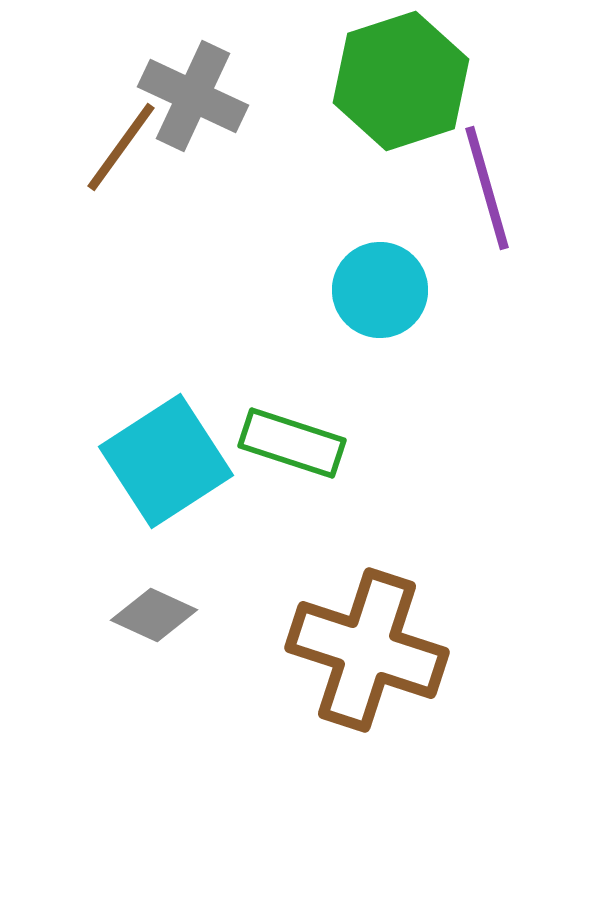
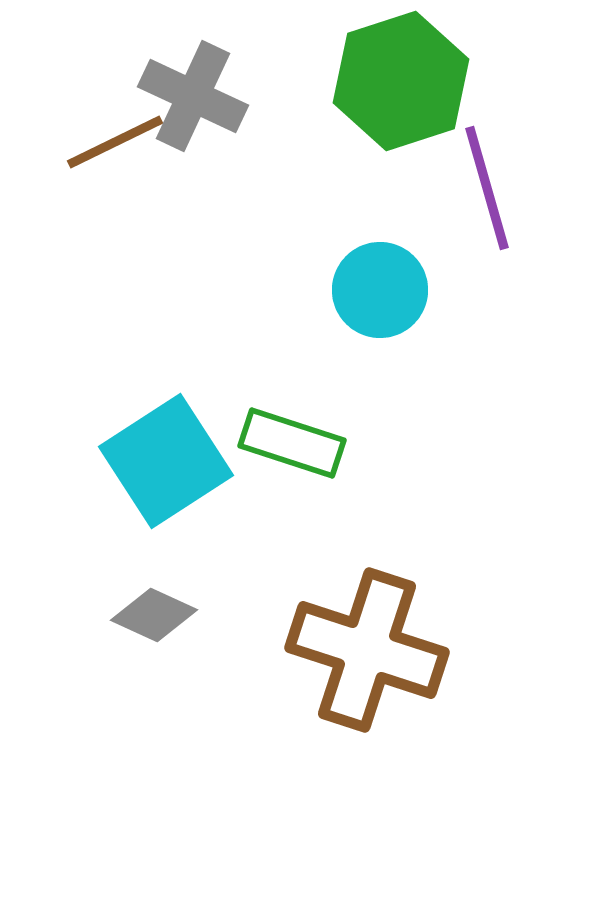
brown line: moved 6 px left, 5 px up; rotated 28 degrees clockwise
